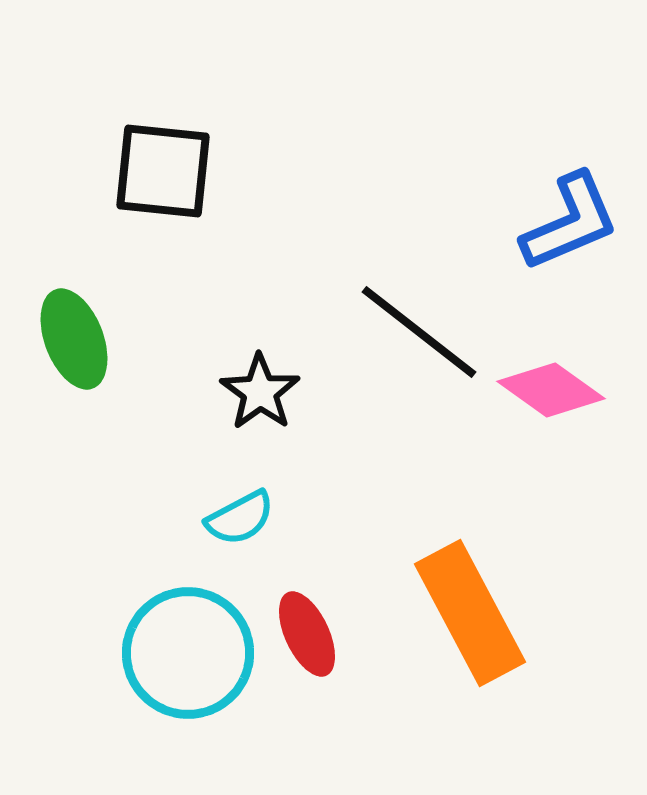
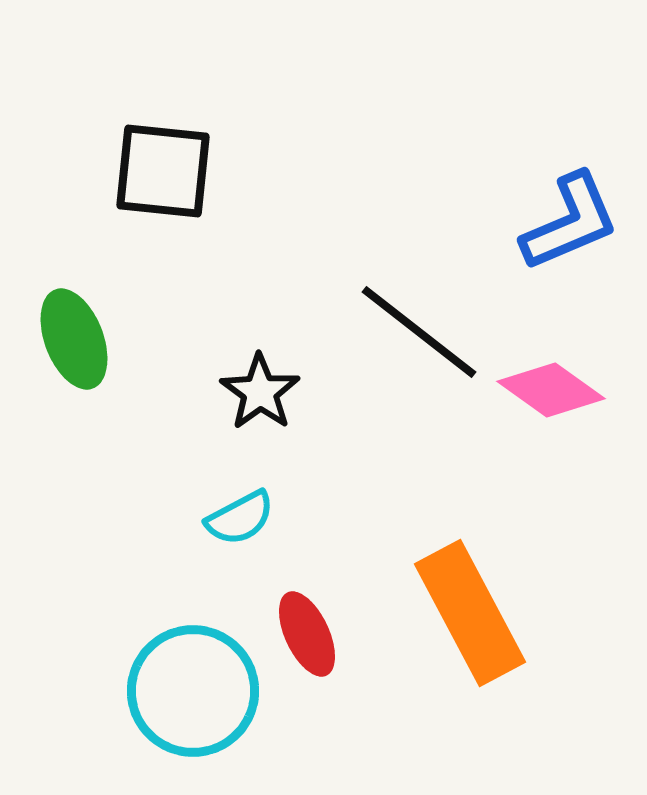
cyan circle: moved 5 px right, 38 px down
